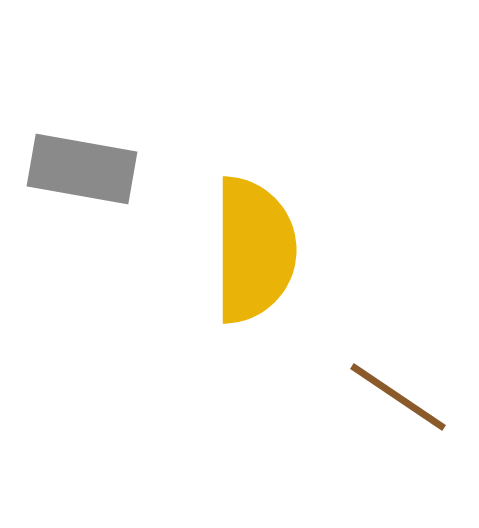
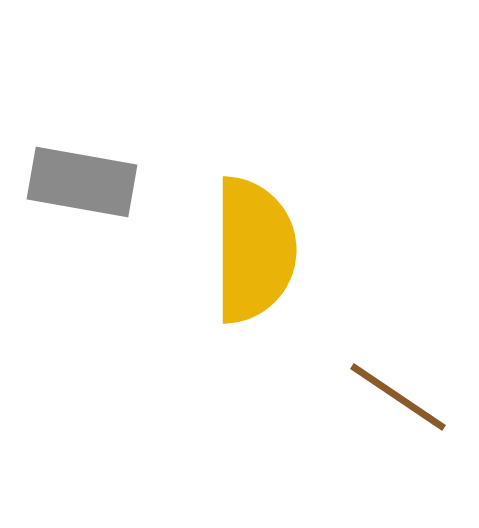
gray rectangle: moved 13 px down
